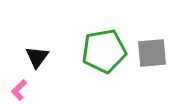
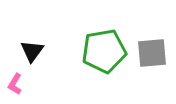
black triangle: moved 5 px left, 6 px up
pink L-shape: moved 4 px left, 6 px up; rotated 15 degrees counterclockwise
